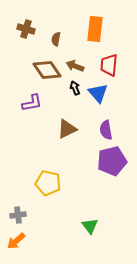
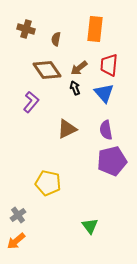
brown arrow: moved 4 px right, 2 px down; rotated 60 degrees counterclockwise
blue triangle: moved 6 px right
purple L-shape: moved 1 px left, 1 px up; rotated 40 degrees counterclockwise
gray cross: rotated 28 degrees counterclockwise
